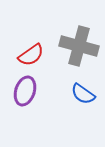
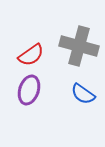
purple ellipse: moved 4 px right, 1 px up
